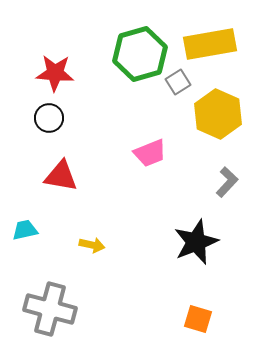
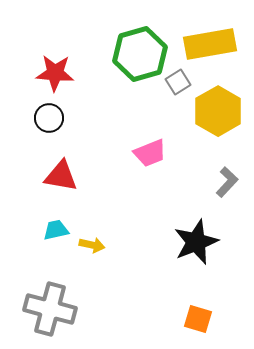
yellow hexagon: moved 3 px up; rotated 6 degrees clockwise
cyan trapezoid: moved 31 px right
